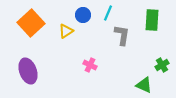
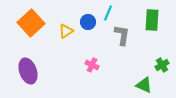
blue circle: moved 5 px right, 7 px down
pink cross: moved 2 px right
